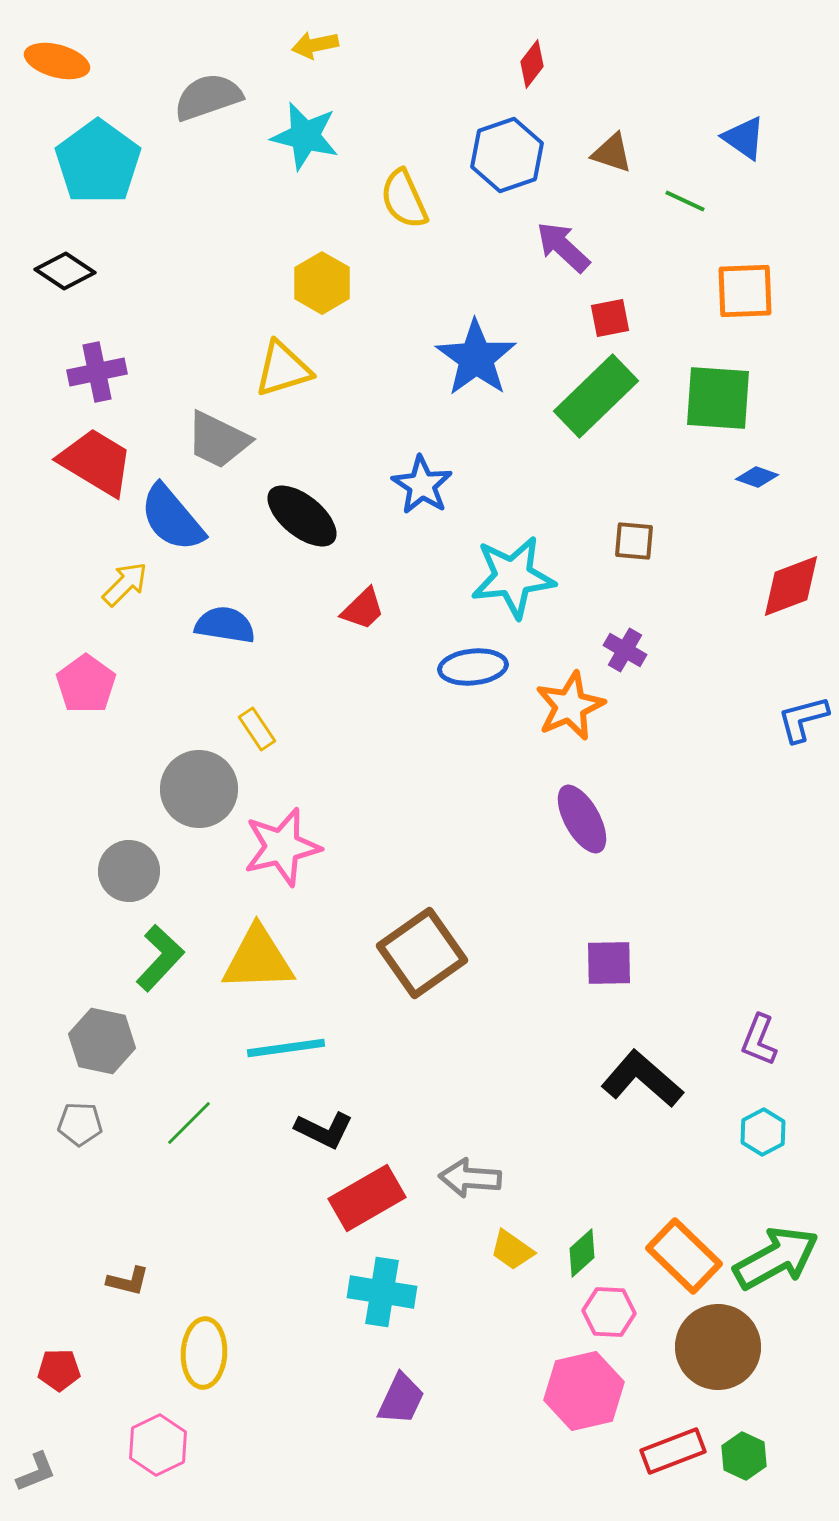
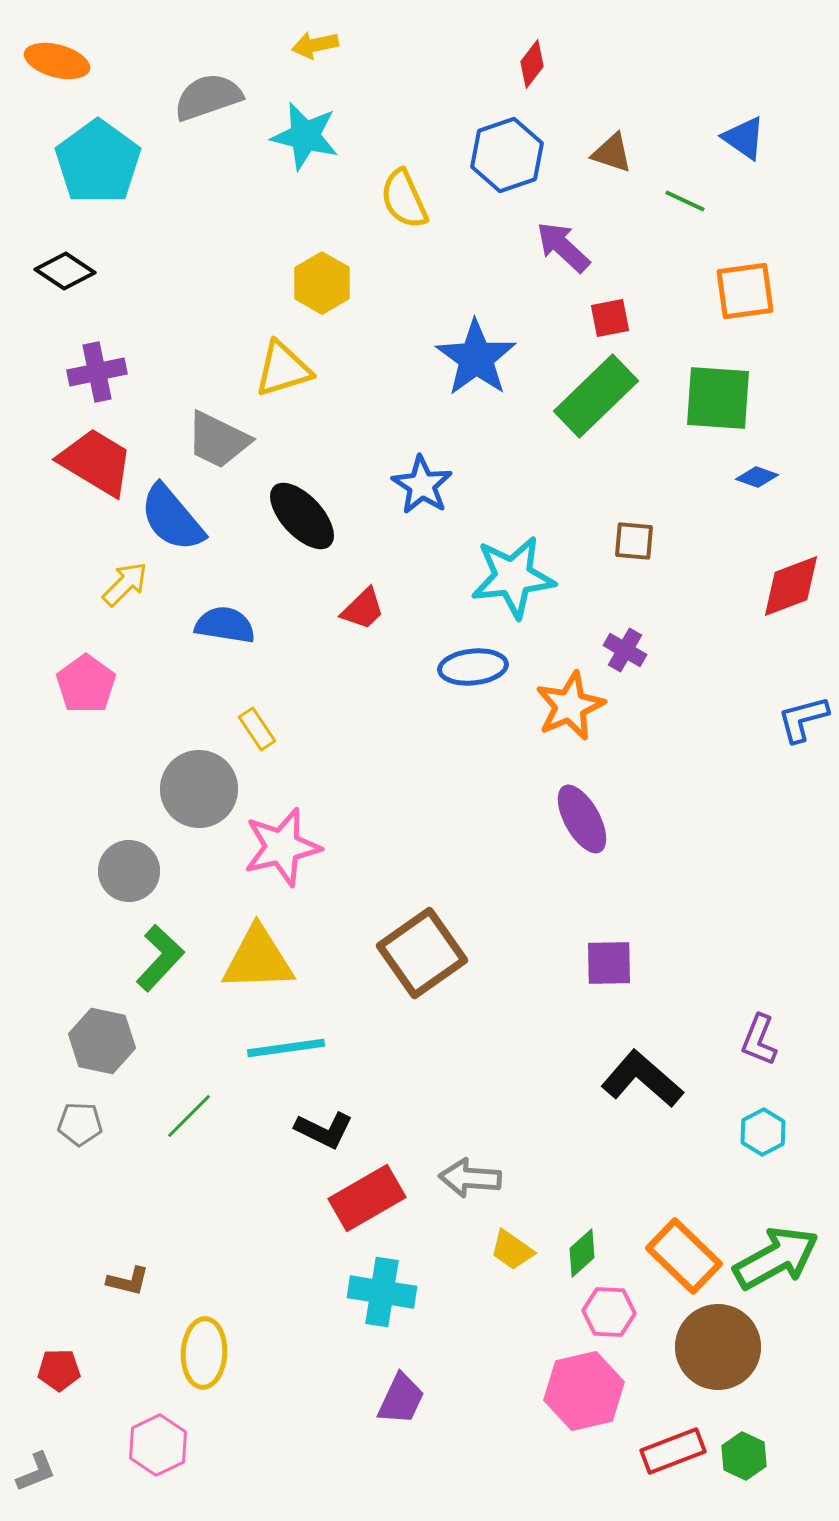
orange square at (745, 291): rotated 6 degrees counterclockwise
black ellipse at (302, 516): rotated 8 degrees clockwise
green line at (189, 1123): moved 7 px up
